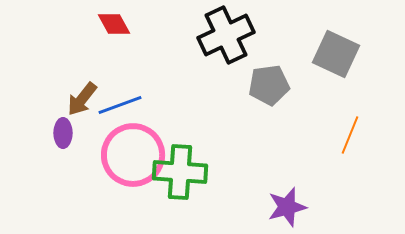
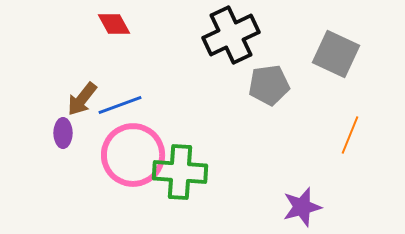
black cross: moved 5 px right
purple star: moved 15 px right
